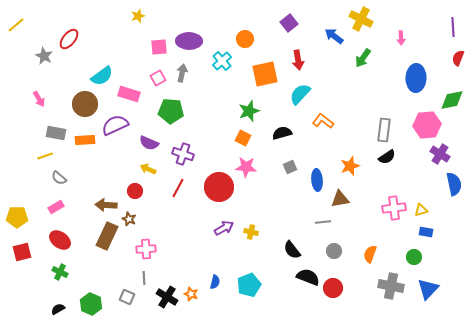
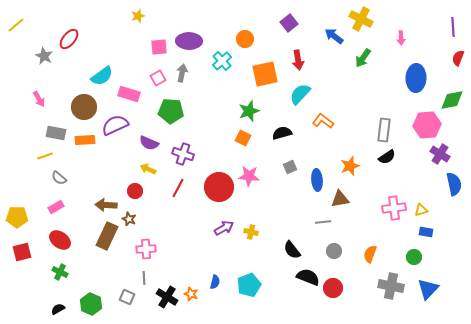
brown circle at (85, 104): moved 1 px left, 3 px down
pink star at (246, 167): moved 3 px right, 9 px down
